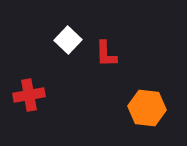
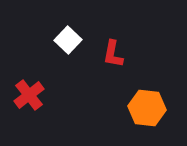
red L-shape: moved 7 px right; rotated 12 degrees clockwise
red cross: rotated 28 degrees counterclockwise
